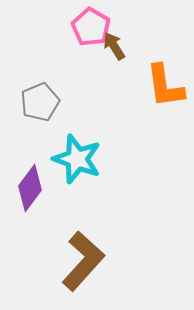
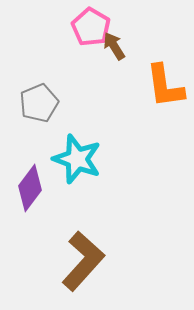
gray pentagon: moved 1 px left, 1 px down
